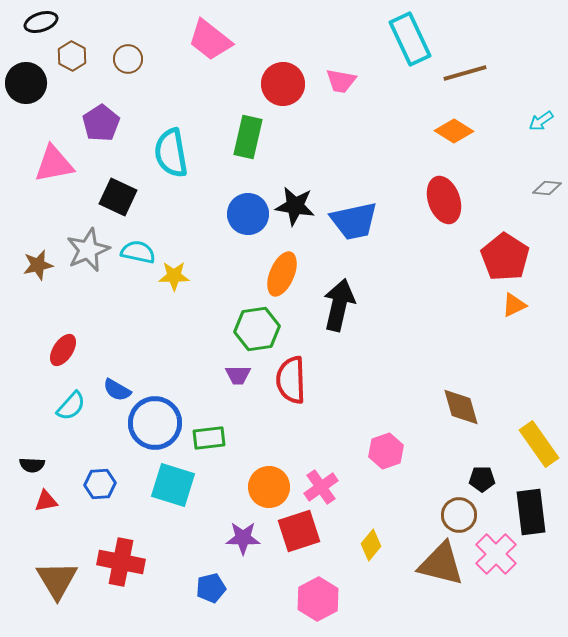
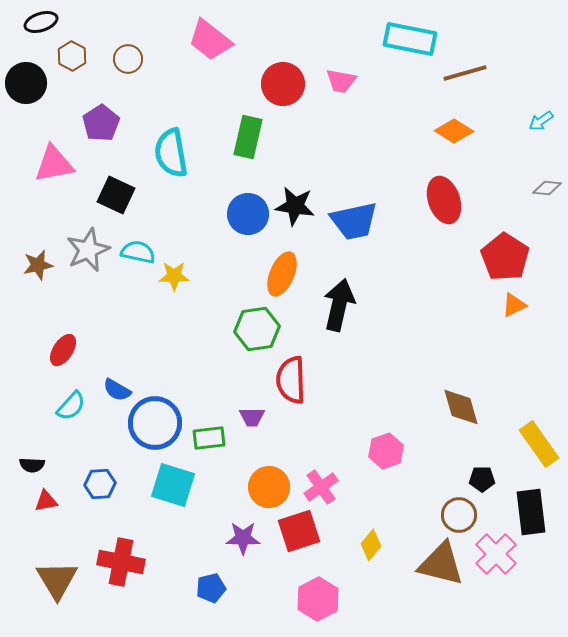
cyan rectangle at (410, 39): rotated 54 degrees counterclockwise
black square at (118, 197): moved 2 px left, 2 px up
purple trapezoid at (238, 375): moved 14 px right, 42 px down
